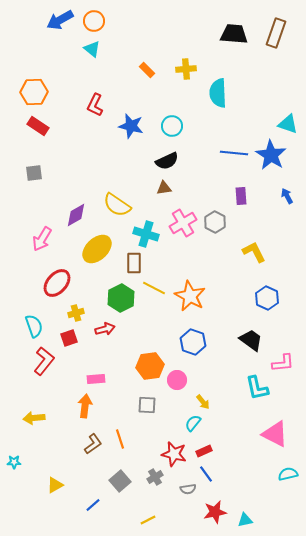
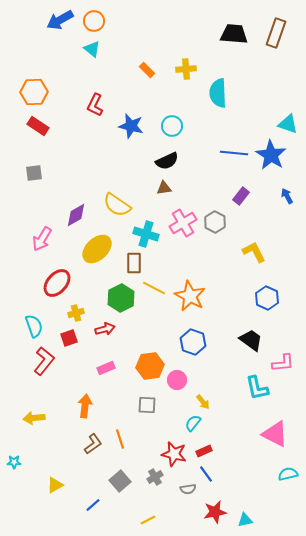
purple rectangle at (241, 196): rotated 42 degrees clockwise
pink rectangle at (96, 379): moved 10 px right, 11 px up; rotated 18 degrees counterclockwise
